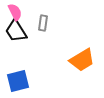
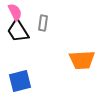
black trapezoid: moved 2 px right
orange trapezoid: rotated 28 degrees clockwise
blue square: moved 2 px right
